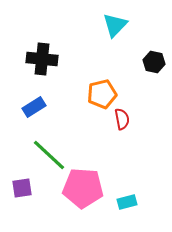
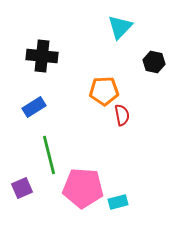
cyan triangle: moved 5 px right, 2 px down
black cross: moved 3 px up
orange pentagon: moved 2 px right, 3 px up; rotated 12 degrees clockwise
red semicircle: moved 4 px up
green line: rotated 33 degrees clockwise
purple square: rotated 15 degrees counterclockwise
cyan rectangle: moved 9 px left
